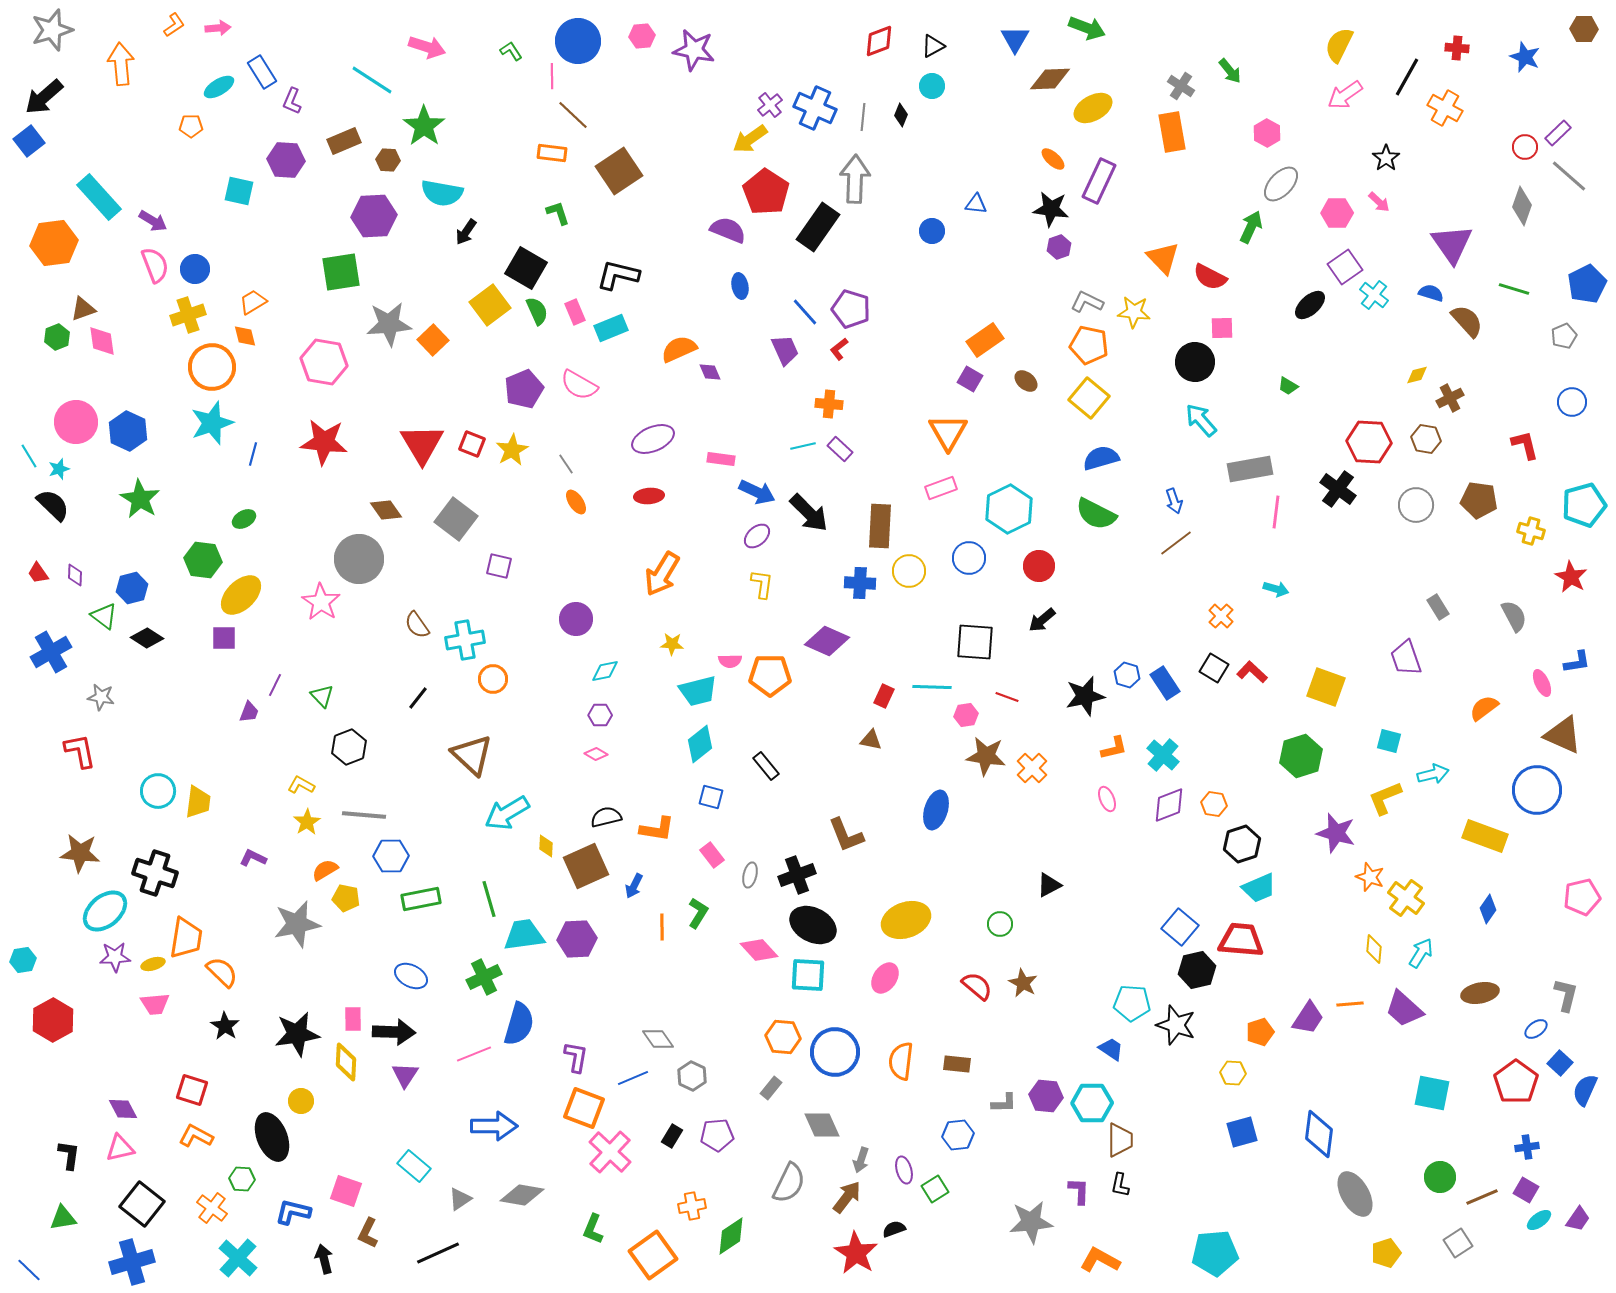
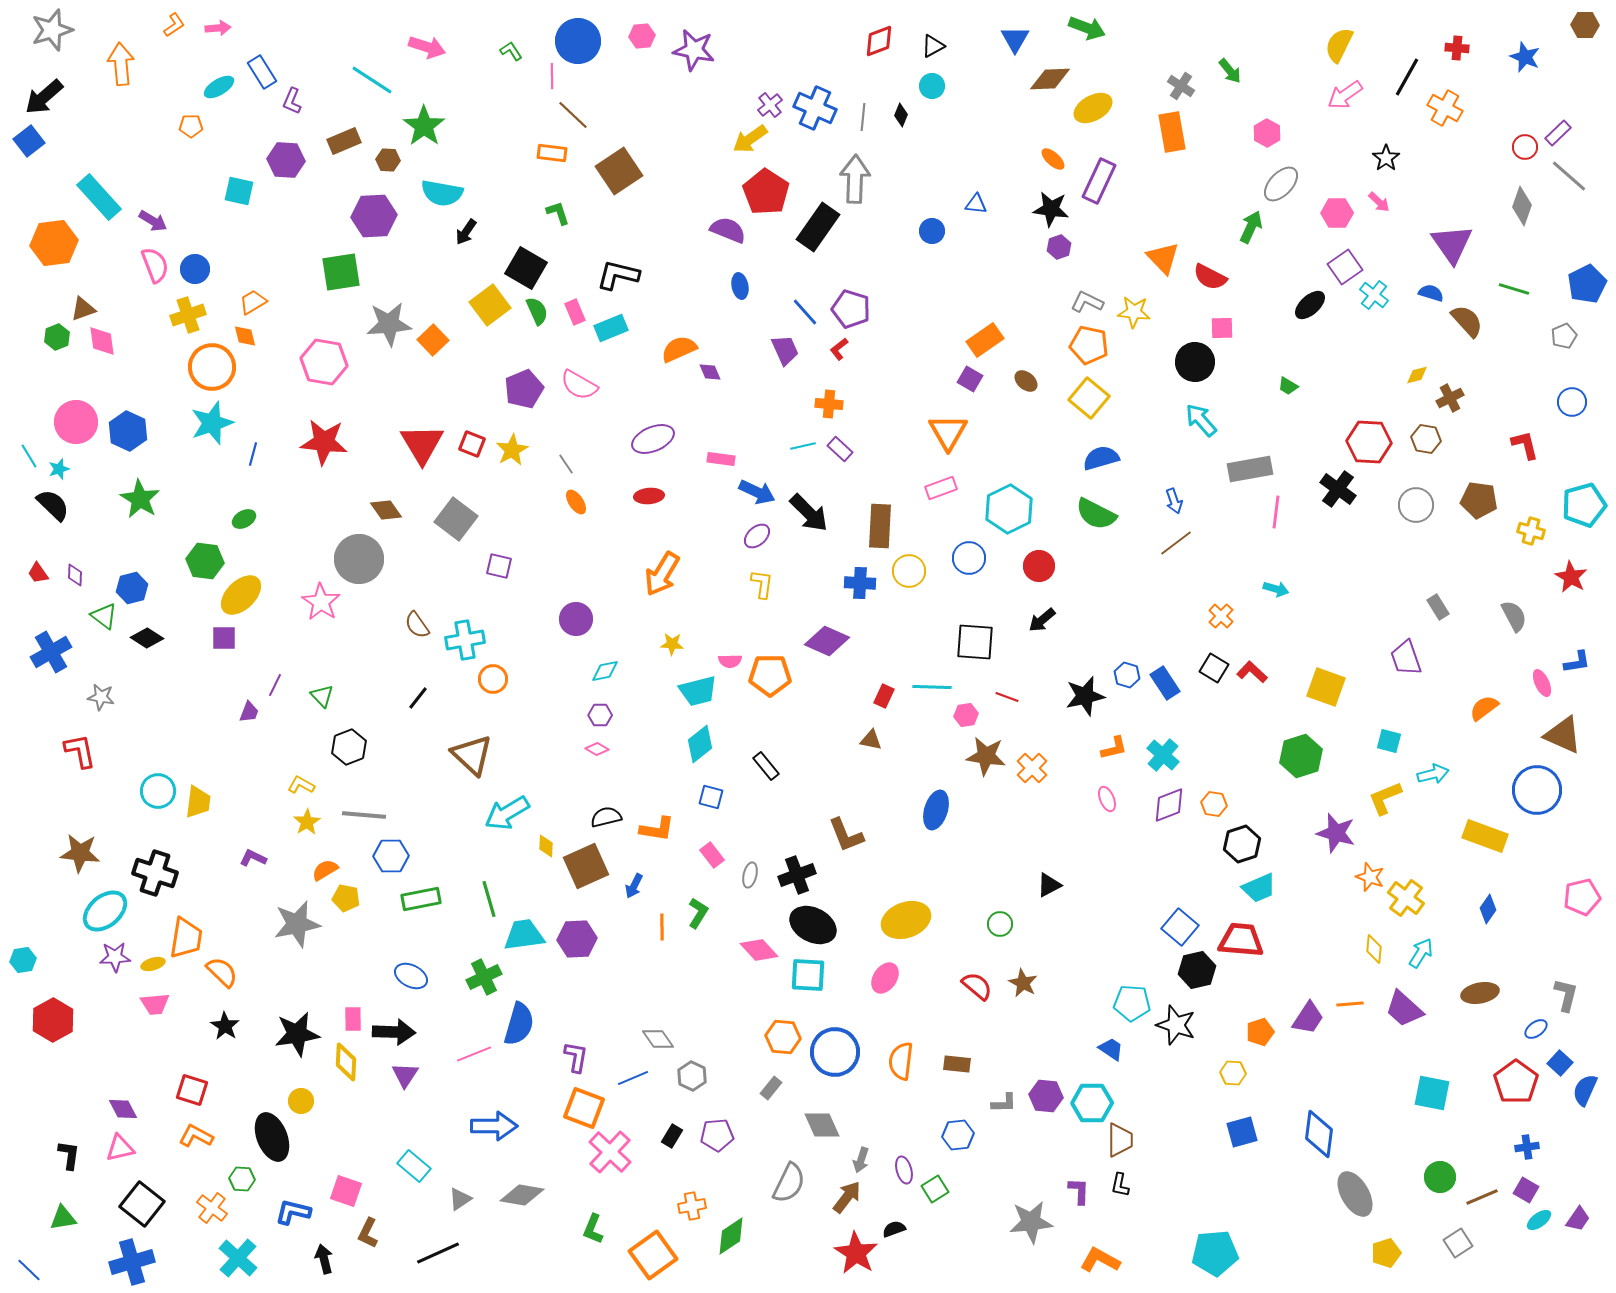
brown hexagon at (1584, 29): moved 1 px right, 4 px up
green hexagon at (203, 560): moved 2 px right, 1 px down
pink diamond at (596, 754): moved 1 px right, 5 px up
